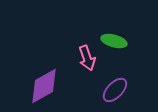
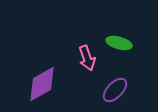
green ellipse: moved 5 px right, 2 px down
purple diamond: moved 2 px left, 2 px up
